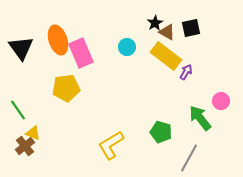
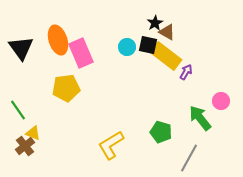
black square: moved 43 px left, 17 px down; rotated 24 degrees clockwise
